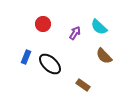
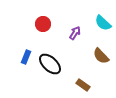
cyan semicircle: moved 4 px right, 4 px up
brown semicircle: moved 3 px left
